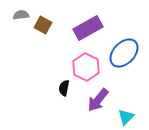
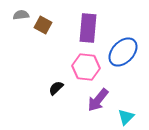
purple rectangle: rotated 56 degrees counterclockwise
blue ellipse: moved 1 px left, 1 px up
pink hexagon: rotated 20 degrees counterclockwise
black semicircle: moved 8 px left; rotated 35 degrees clockwise
